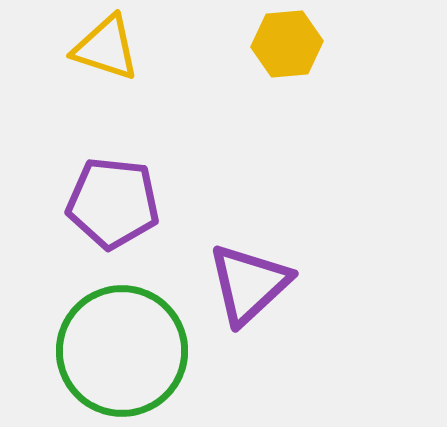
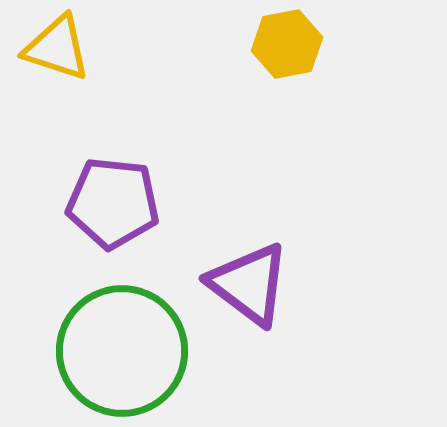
yellow hexagon: rotated 6 degrees counterclockwise
yellow triangle: moved 49 px left
purple triangle: rotated 40 degrees counterclockwise
